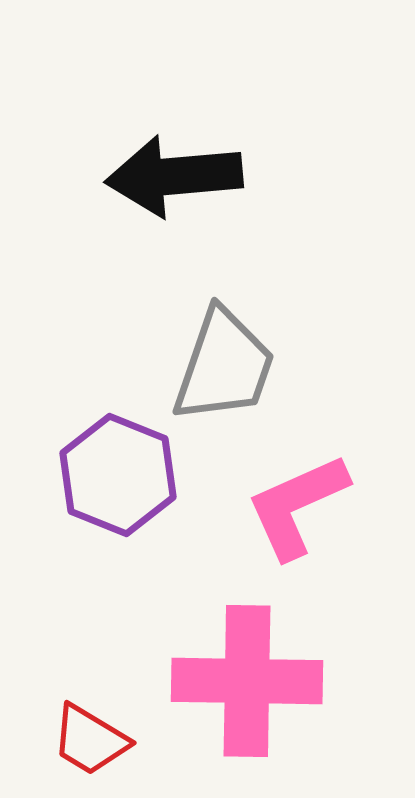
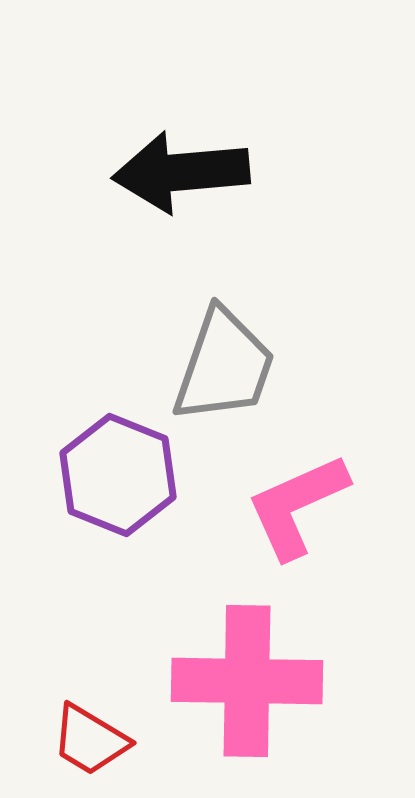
black arrow: moved 7 px right, 4 px up
